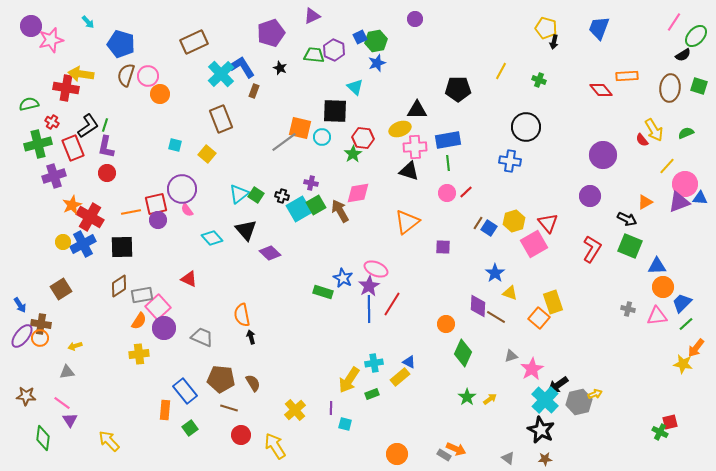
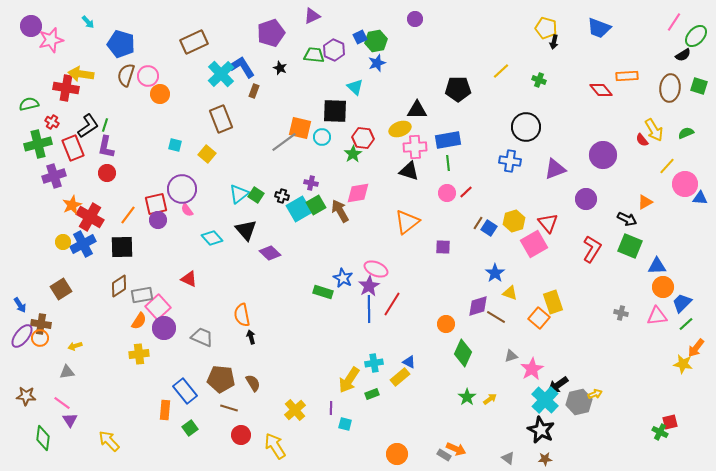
blue trapezoid at (599, 28): rotated 90 degrees counterclockwise
yellow line at (501, 71): rotated 18 degrees clockwise
purple circle at (590, 196): moved 4 px left, 3 px down
purple triangle at (679, 202): moved 124 px left, 33 px up
orange line at (131, 212): moved 3 px left, 3 px down; rotated 42 degrees counterclockwise
purple diamond at (478, 306): rotated 70 degrees clockwise
gray cross at (628, 309): moved 7 px left, 4 px down
